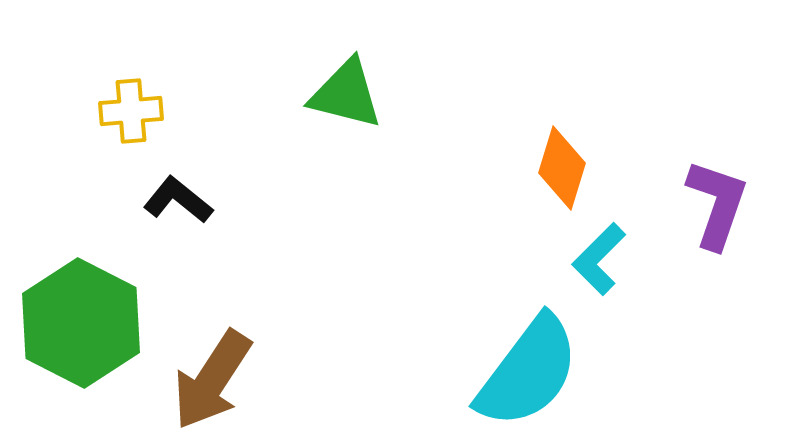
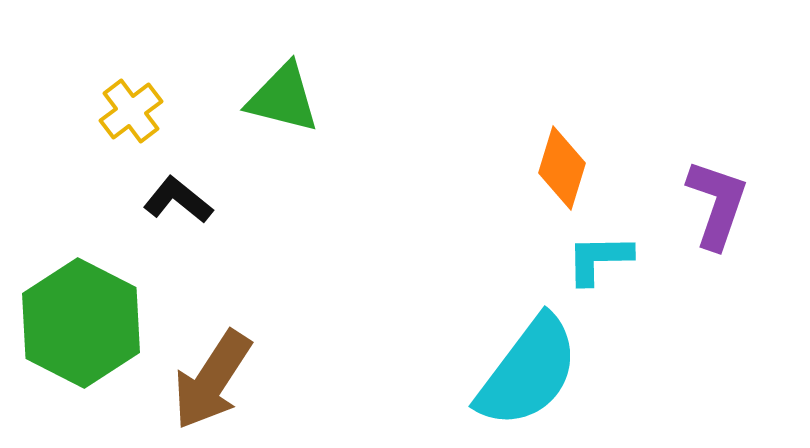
green triangle: moved 63 px left, 4 px down
yellow cross: rotated 32 degrees counterclockwise
cyan L-shape: rotated 44 degrees clockwise
